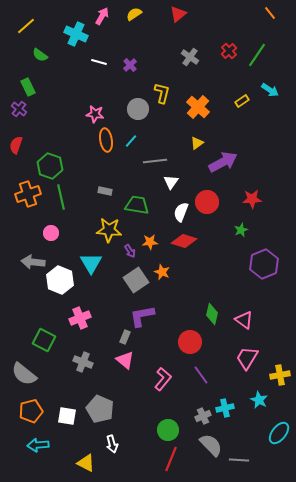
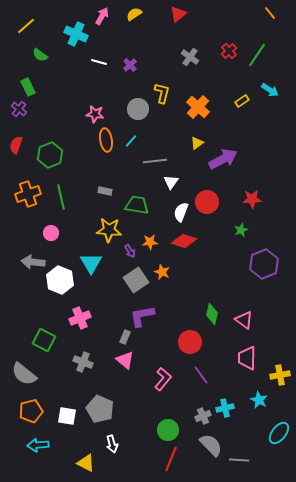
purple arrow at (223, 162): moved 3 px up
green hexagon at (50, 166): moved 11 px up; rotated 20 degrees clockwise
pink trapezoid at (247, 358): rotated 30 degrees counterclockwise
